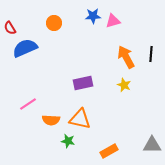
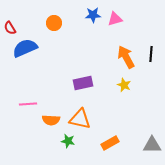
blue star: moved 1 px up
pink triangle: moved 2 px right, 2 px up
pink line: rotated 30 degrees clockwise
orange rectangle: moved 1 px right, 8 px up
